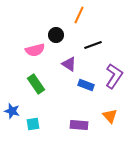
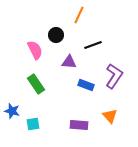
pink semicircle: rotated 102 degrees counterclockwise
purple triangle: moved 2 px up; rotated 28 degrees counterclockwise
